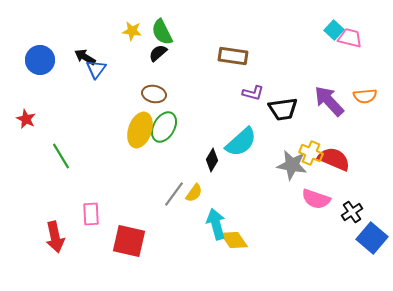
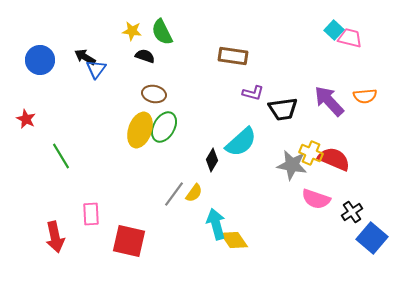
black semicircle: moved 13 px left, 3 px down; rotated 60 degrees clockwise
